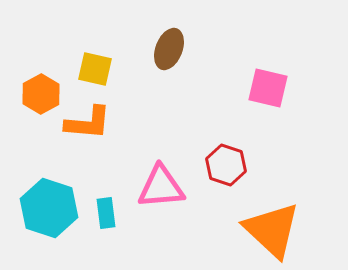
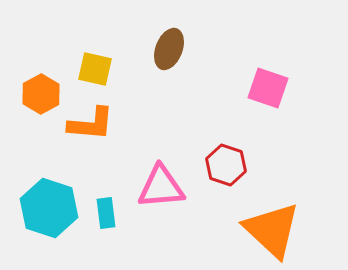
pink square: rotated 6 degrees clockwise
orange L-shape: moved 3 px right, 1 px down
